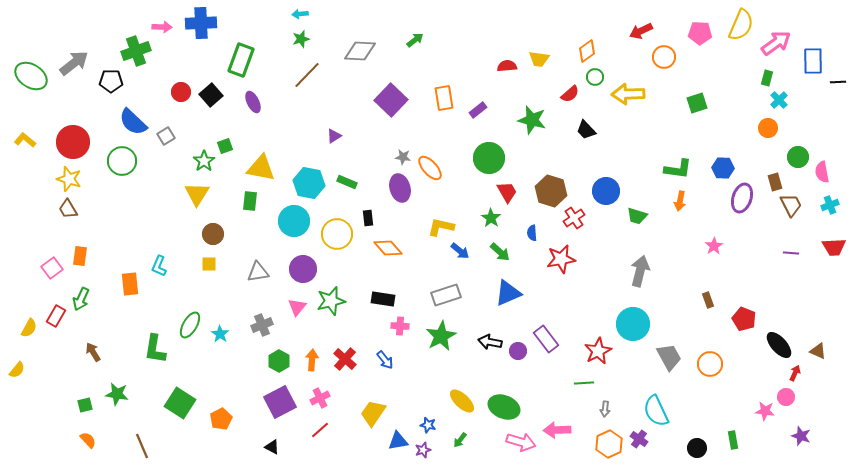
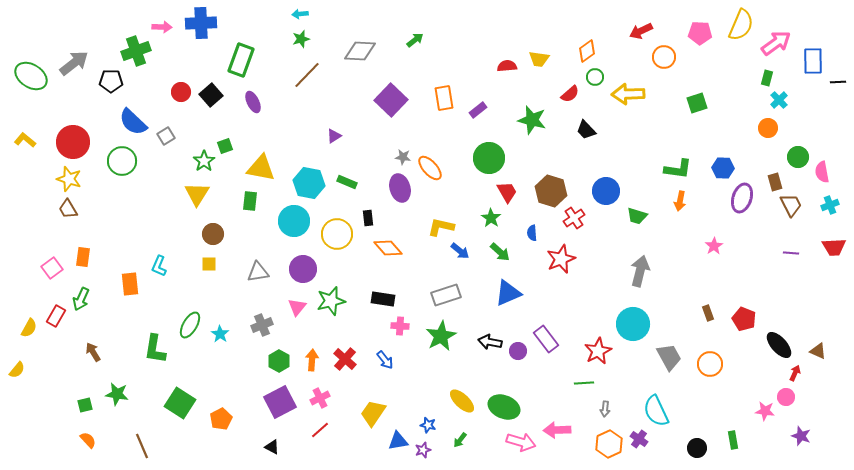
orange rectangle at (80, 256): moved 3 px right, 1 px down
red star at (561, 259): rotated 12 degrees counterclockwise
brown rectangle at (708, 300): moved 13 px down
